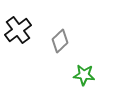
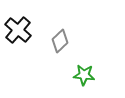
black cross: rotated 12 degrees counterclockwise
